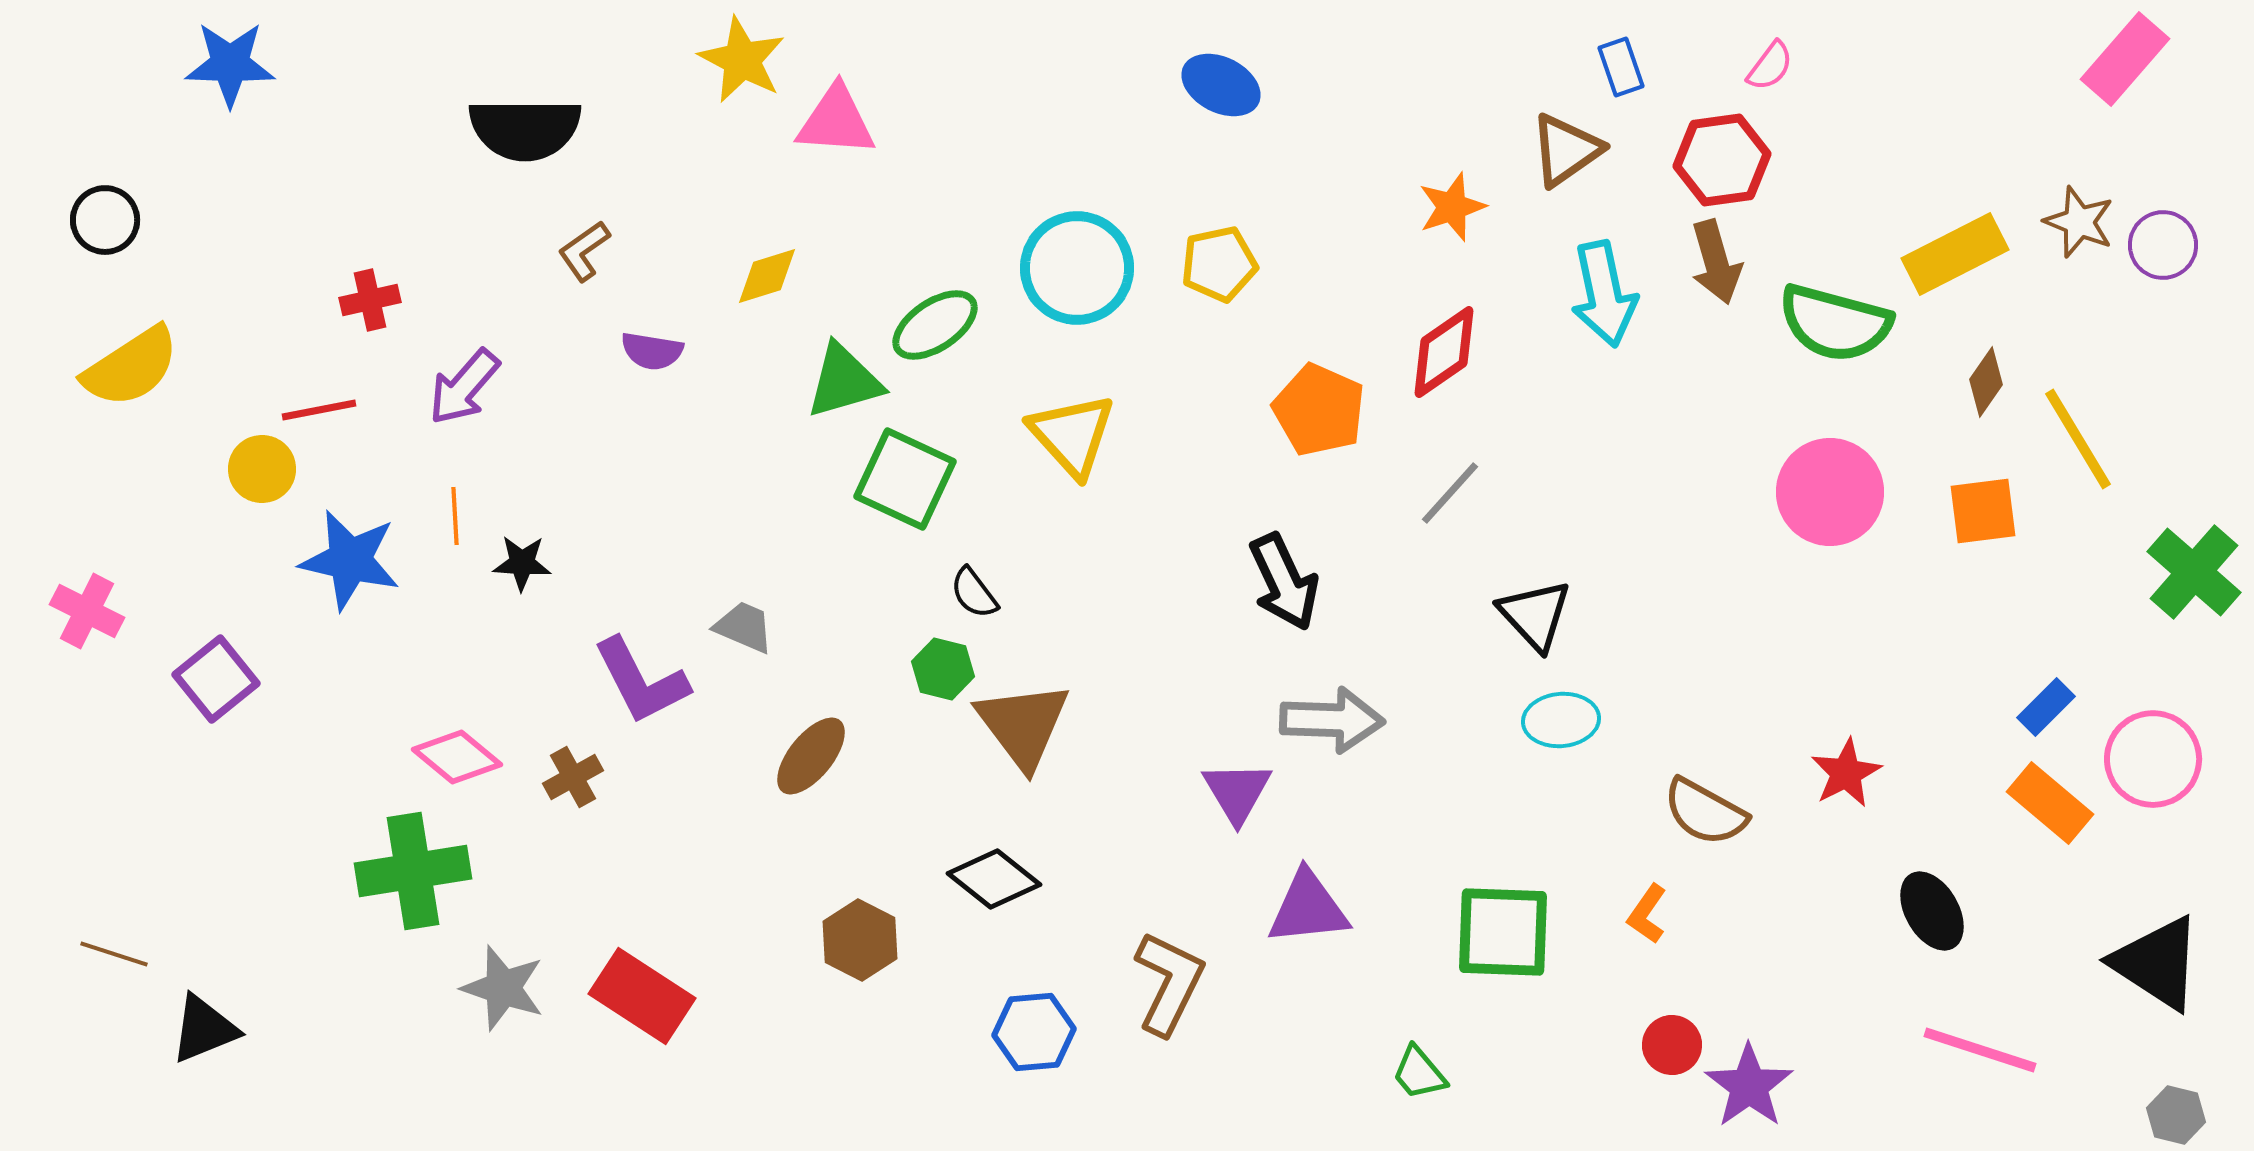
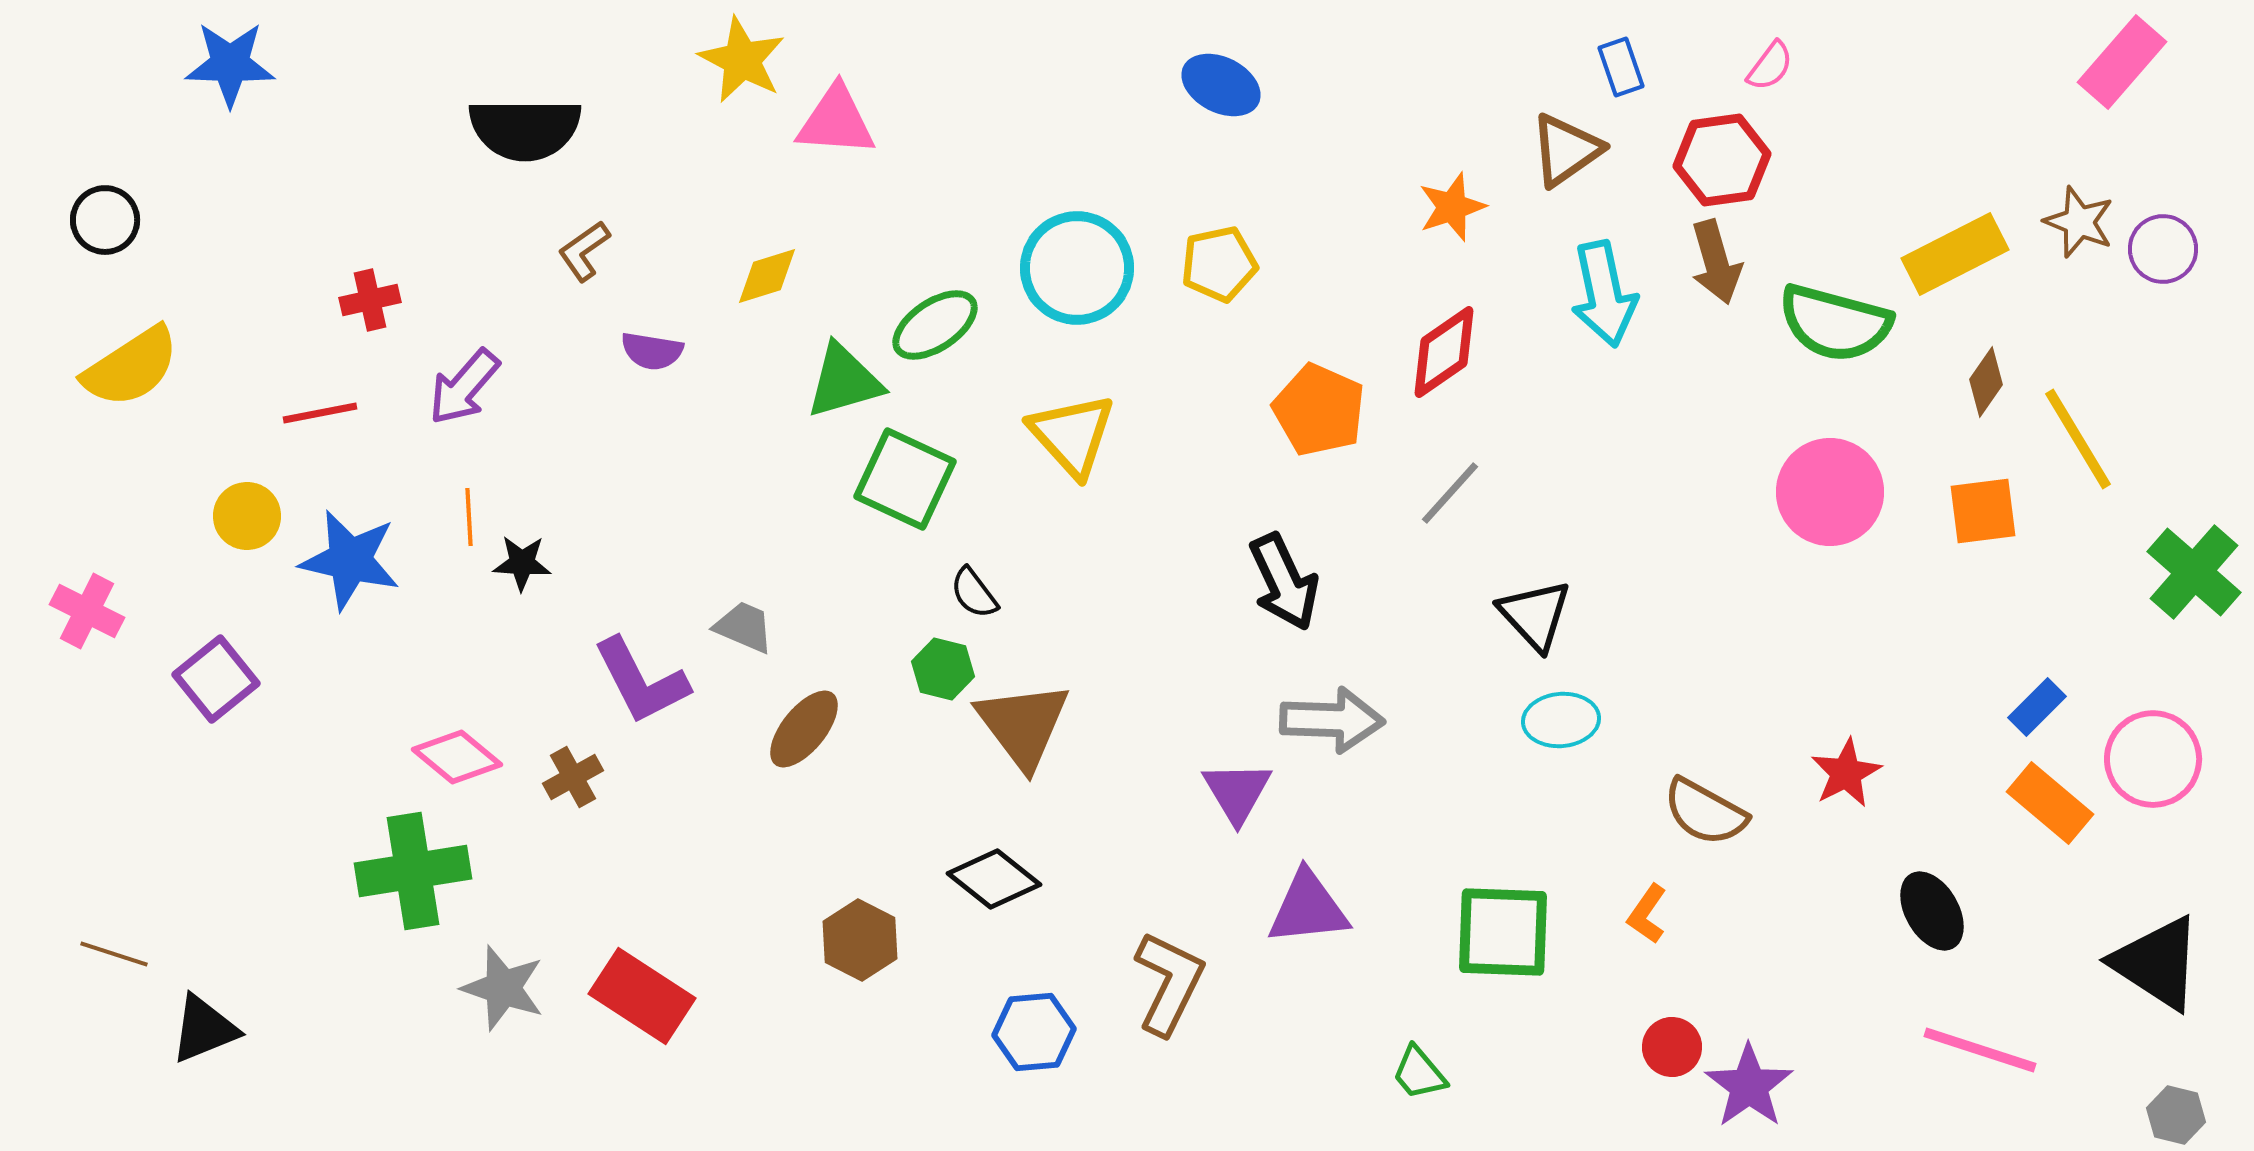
pink rectangle at (2125, 59): moved 3 px left, 3 px down
purple circle at (2163, 245): moved 4 px down
red line at (319, 410): moved 1 px right, 3 px down
yellow circle at (262, 469): moved 15 px left, 47 px down
orange line at (455, 516): moved 14 px right, 1 px down
blue rectangle at (2046, 707): moved 9 px left
brown ellipse at (811, 756): moved 7 px left, 27 px up
red circle at (1672, 1045): moved 2 px down
